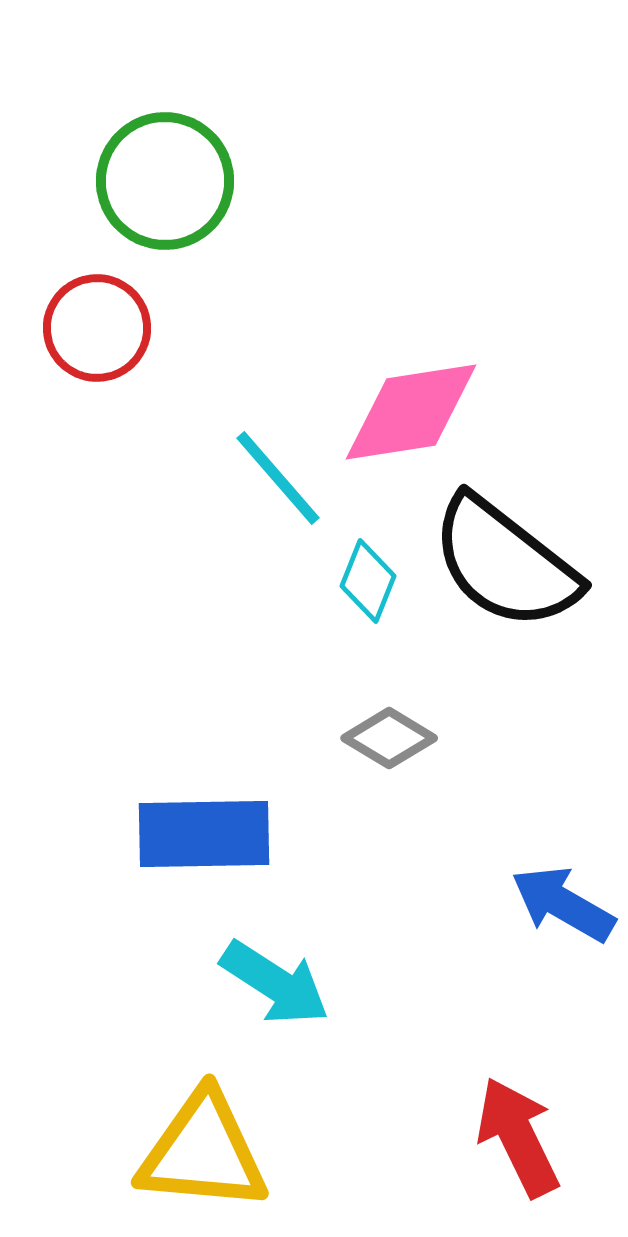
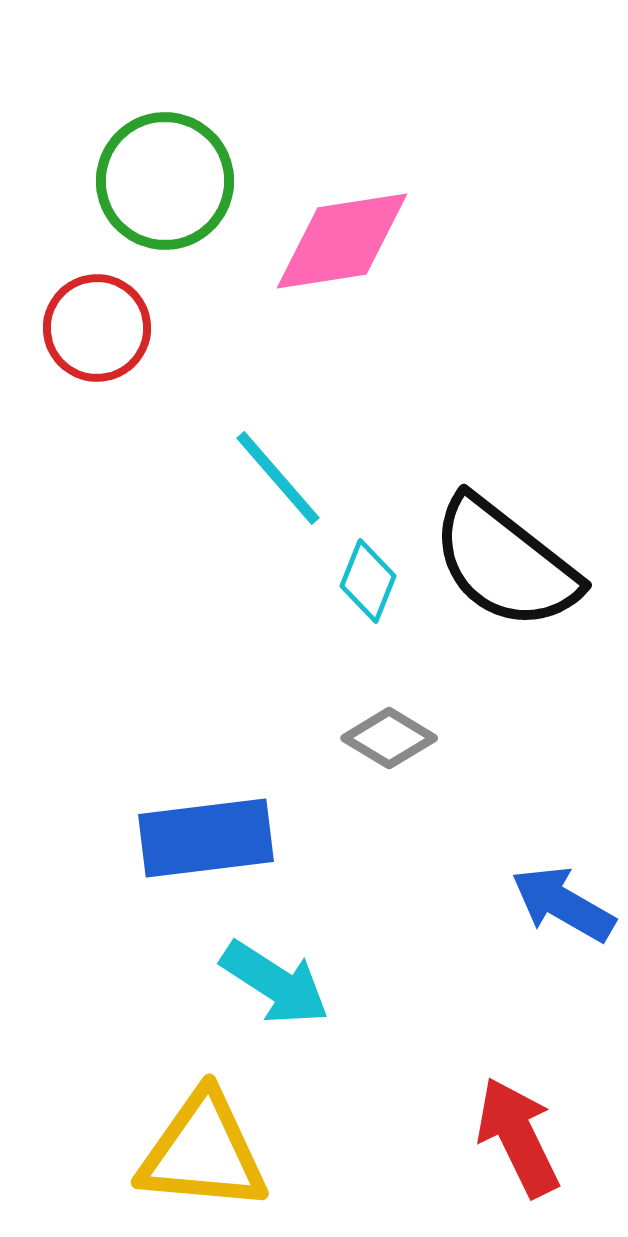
pink diamond: moved 69 px left, 171 px up
blue rectangle: moved 2 px right, 4 px down; rotated 6 degrees counterclockwise
